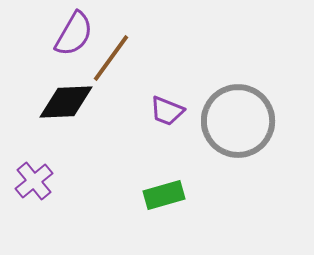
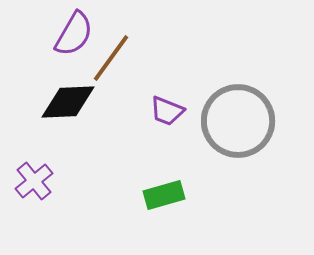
black diamond: moved 2 px right
